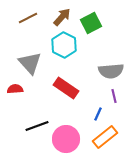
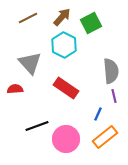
gray semicircle: rotated 90 degrees counterclockwise
